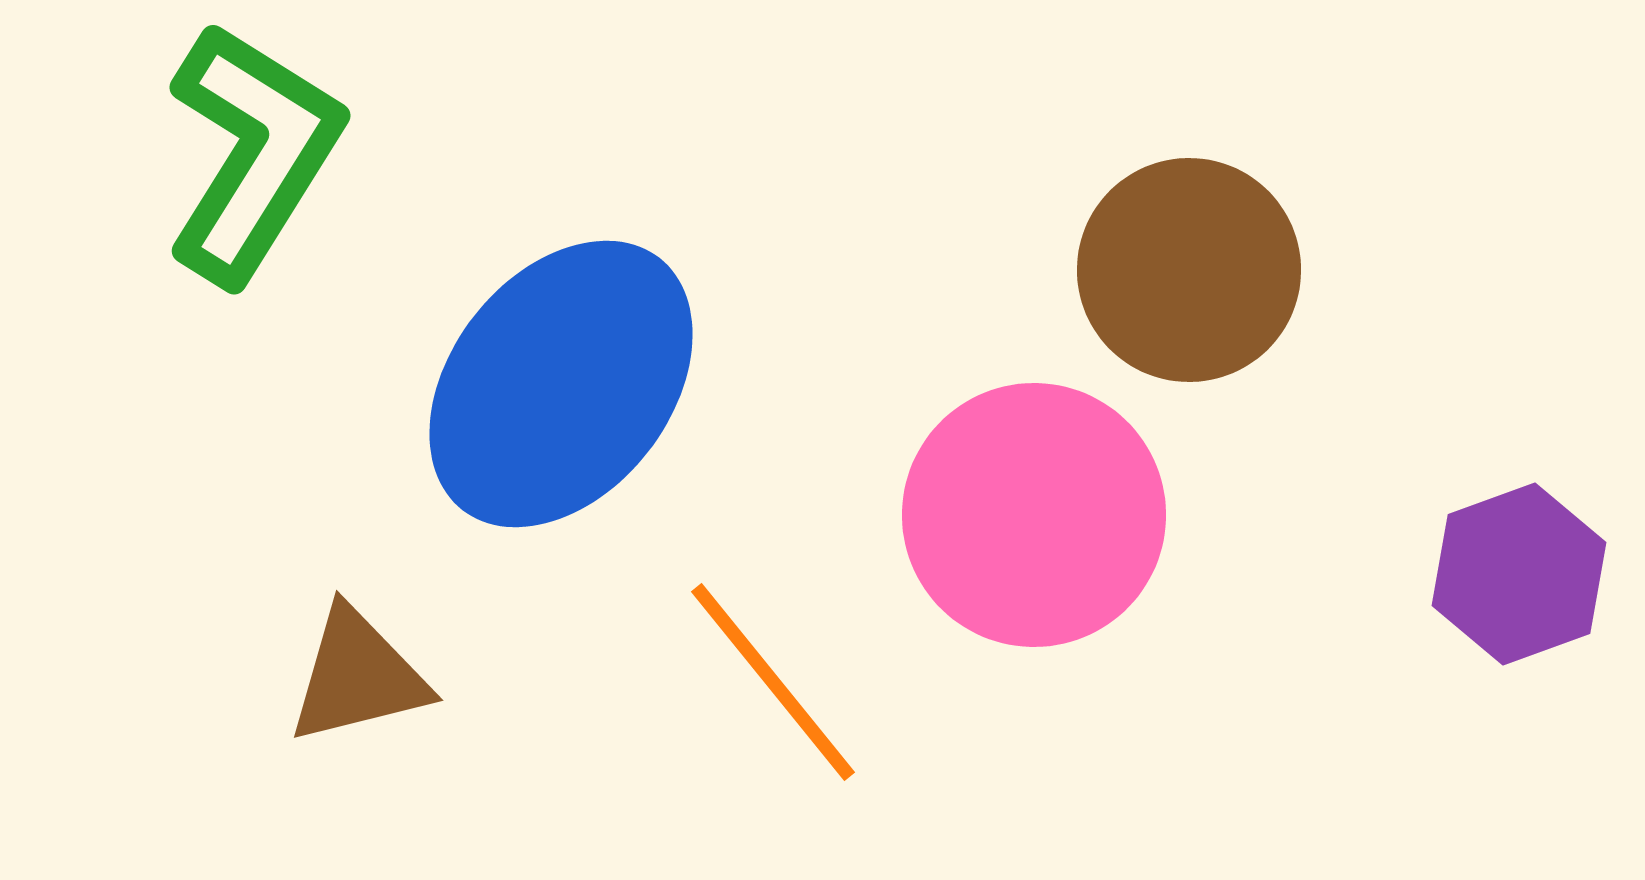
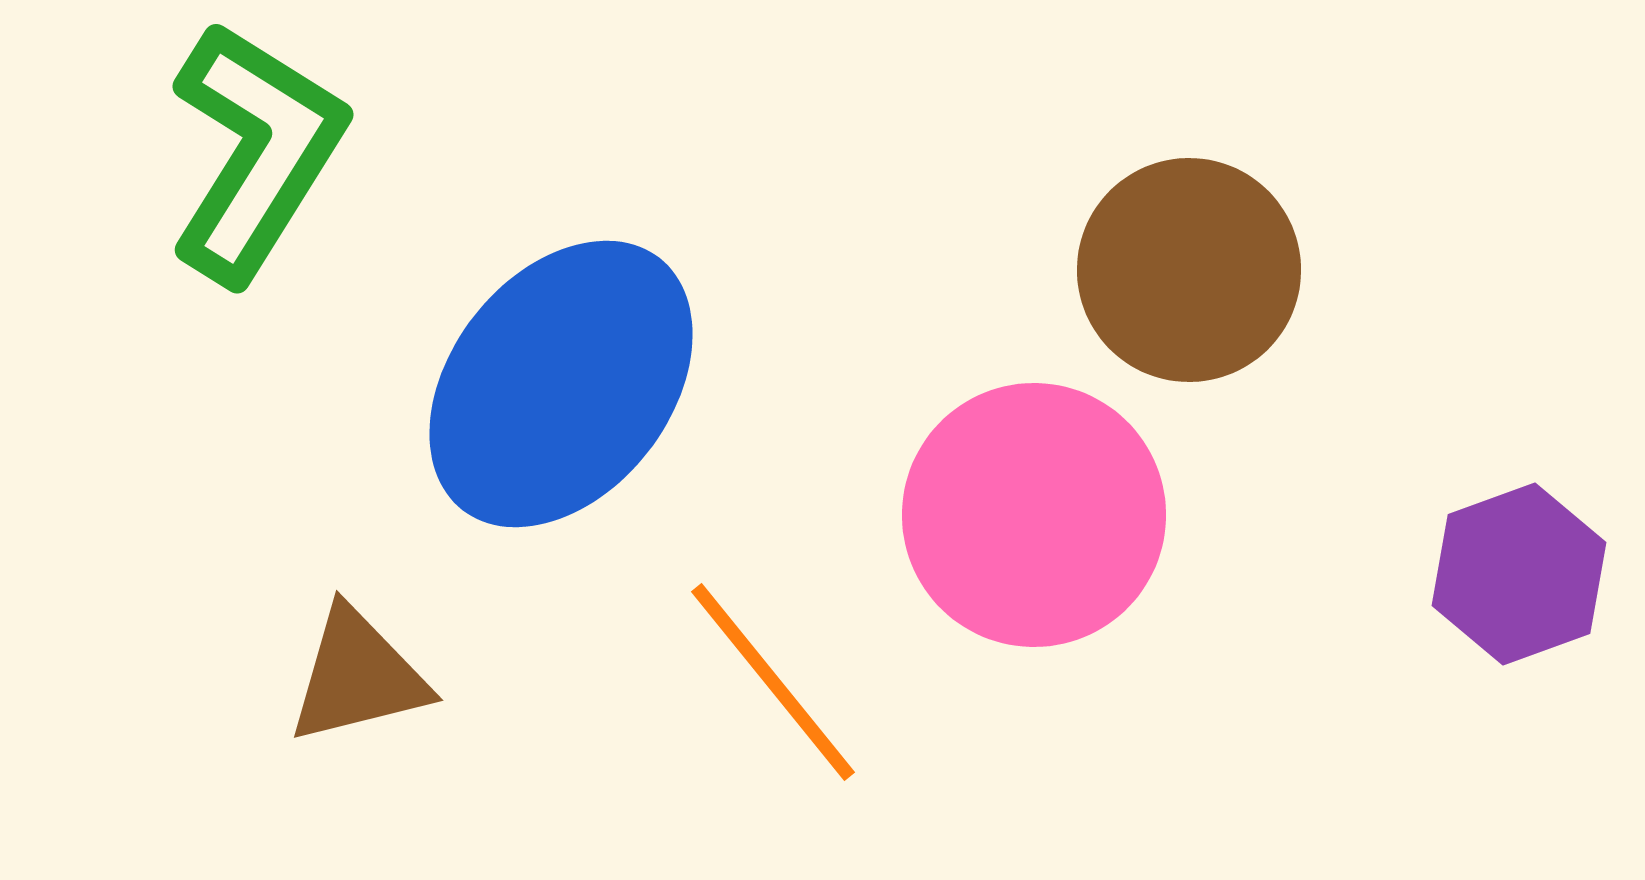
green L-shape: moved 3 px right, 1 px up
